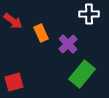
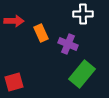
white cross: moved 6 px left
red arrow: moved 1 px right; rotated 36 degrees counterclockwise
purple cross: rotated 24 degrees counterclockwise
